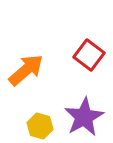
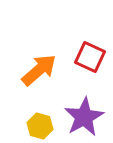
red square: moved 1 px right, 2 px down; rotated 12 degrees counterclockwise
orange arrow: moved 13 px right
